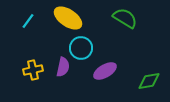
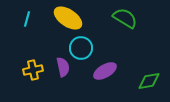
cyan line: moved 1 px left, 2 px up; rotated 21 degrees counterclockwise
purple semicircle: rotated 24 degrees counterclockwise
